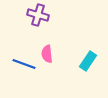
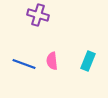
pink semicircle: moved 5 px right, 7 px down
cyan rectangle: rotated 12 degrees counterclockwise
